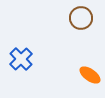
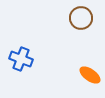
blue cross: rotated 25 degrees counterclockwise
